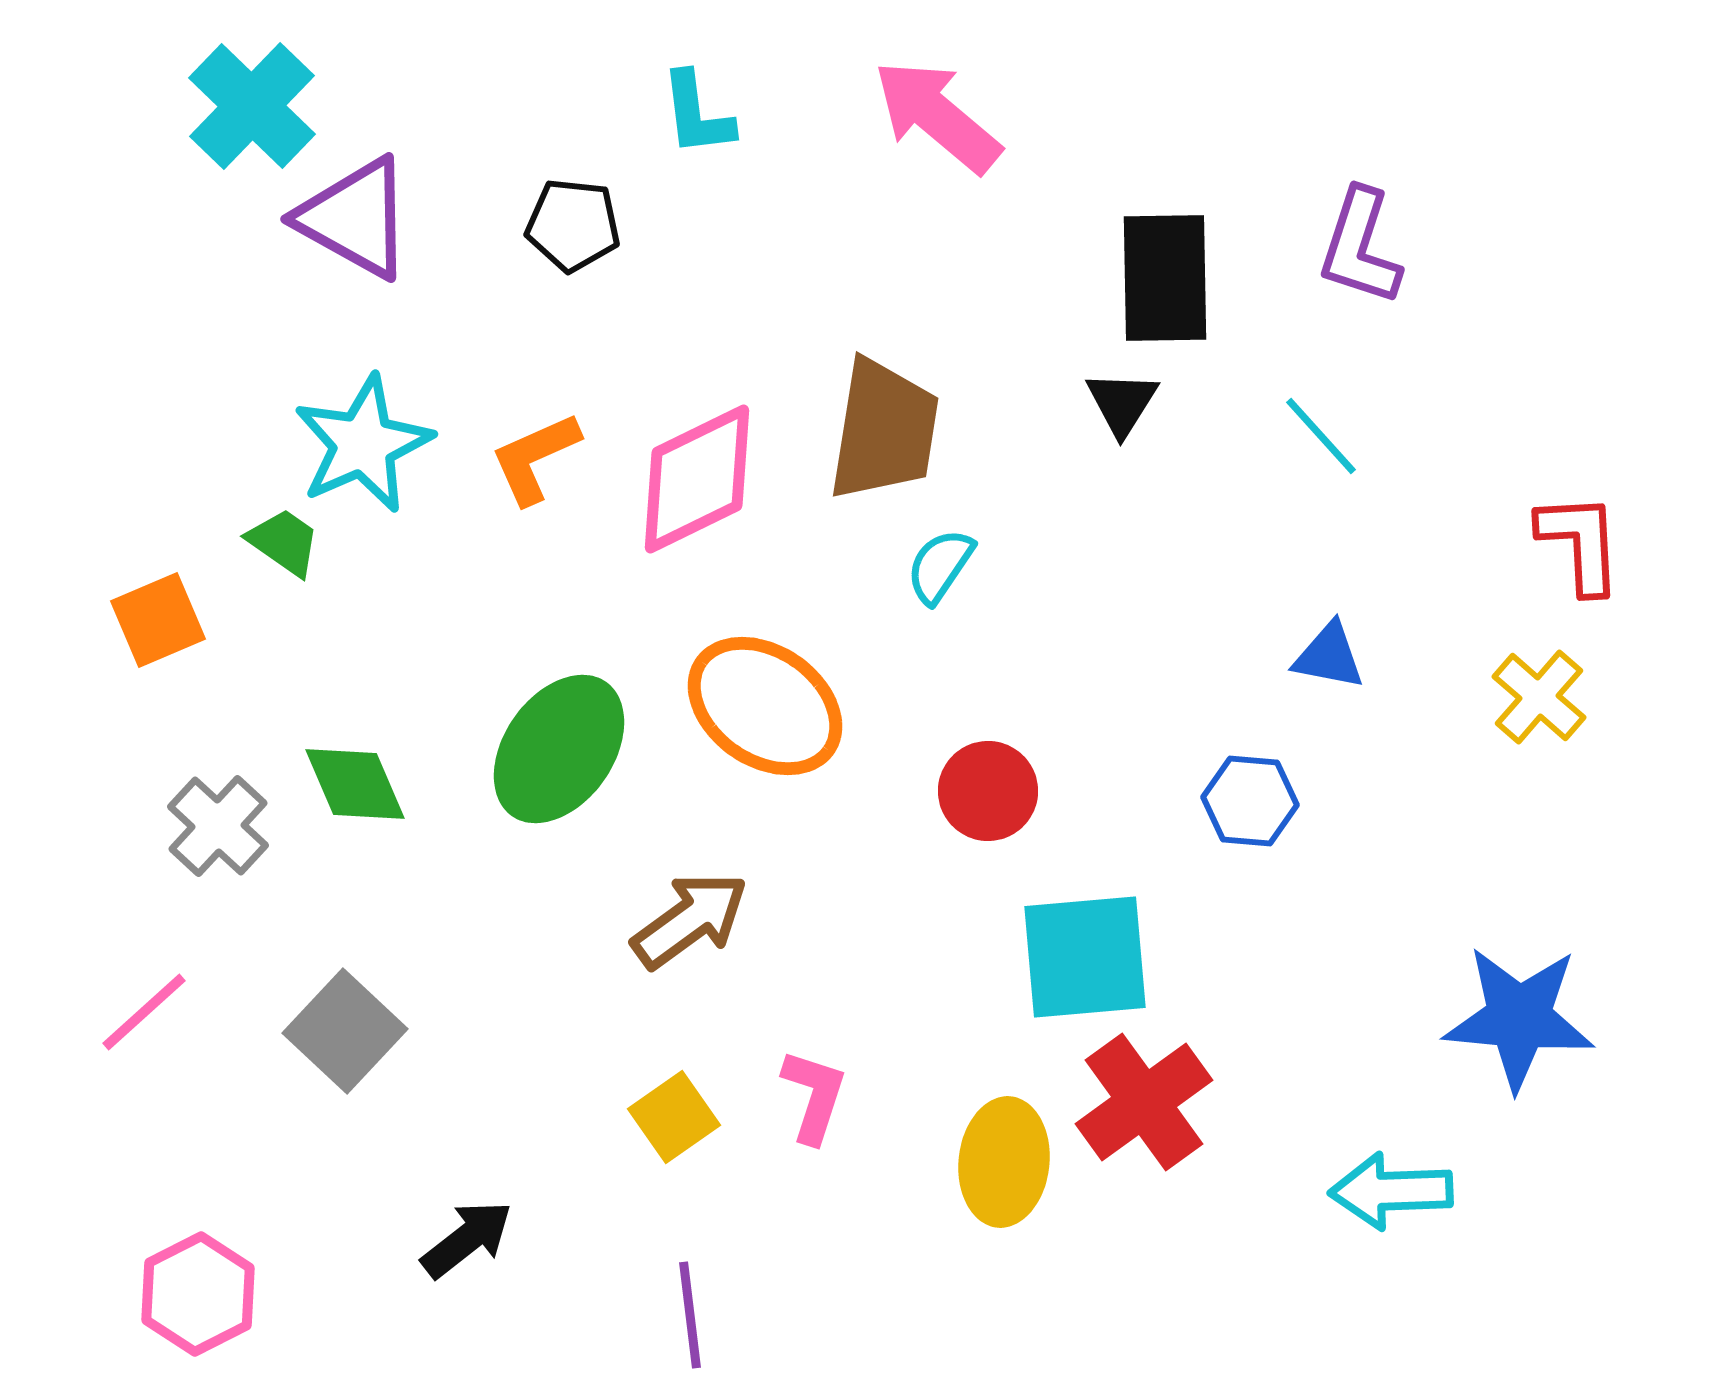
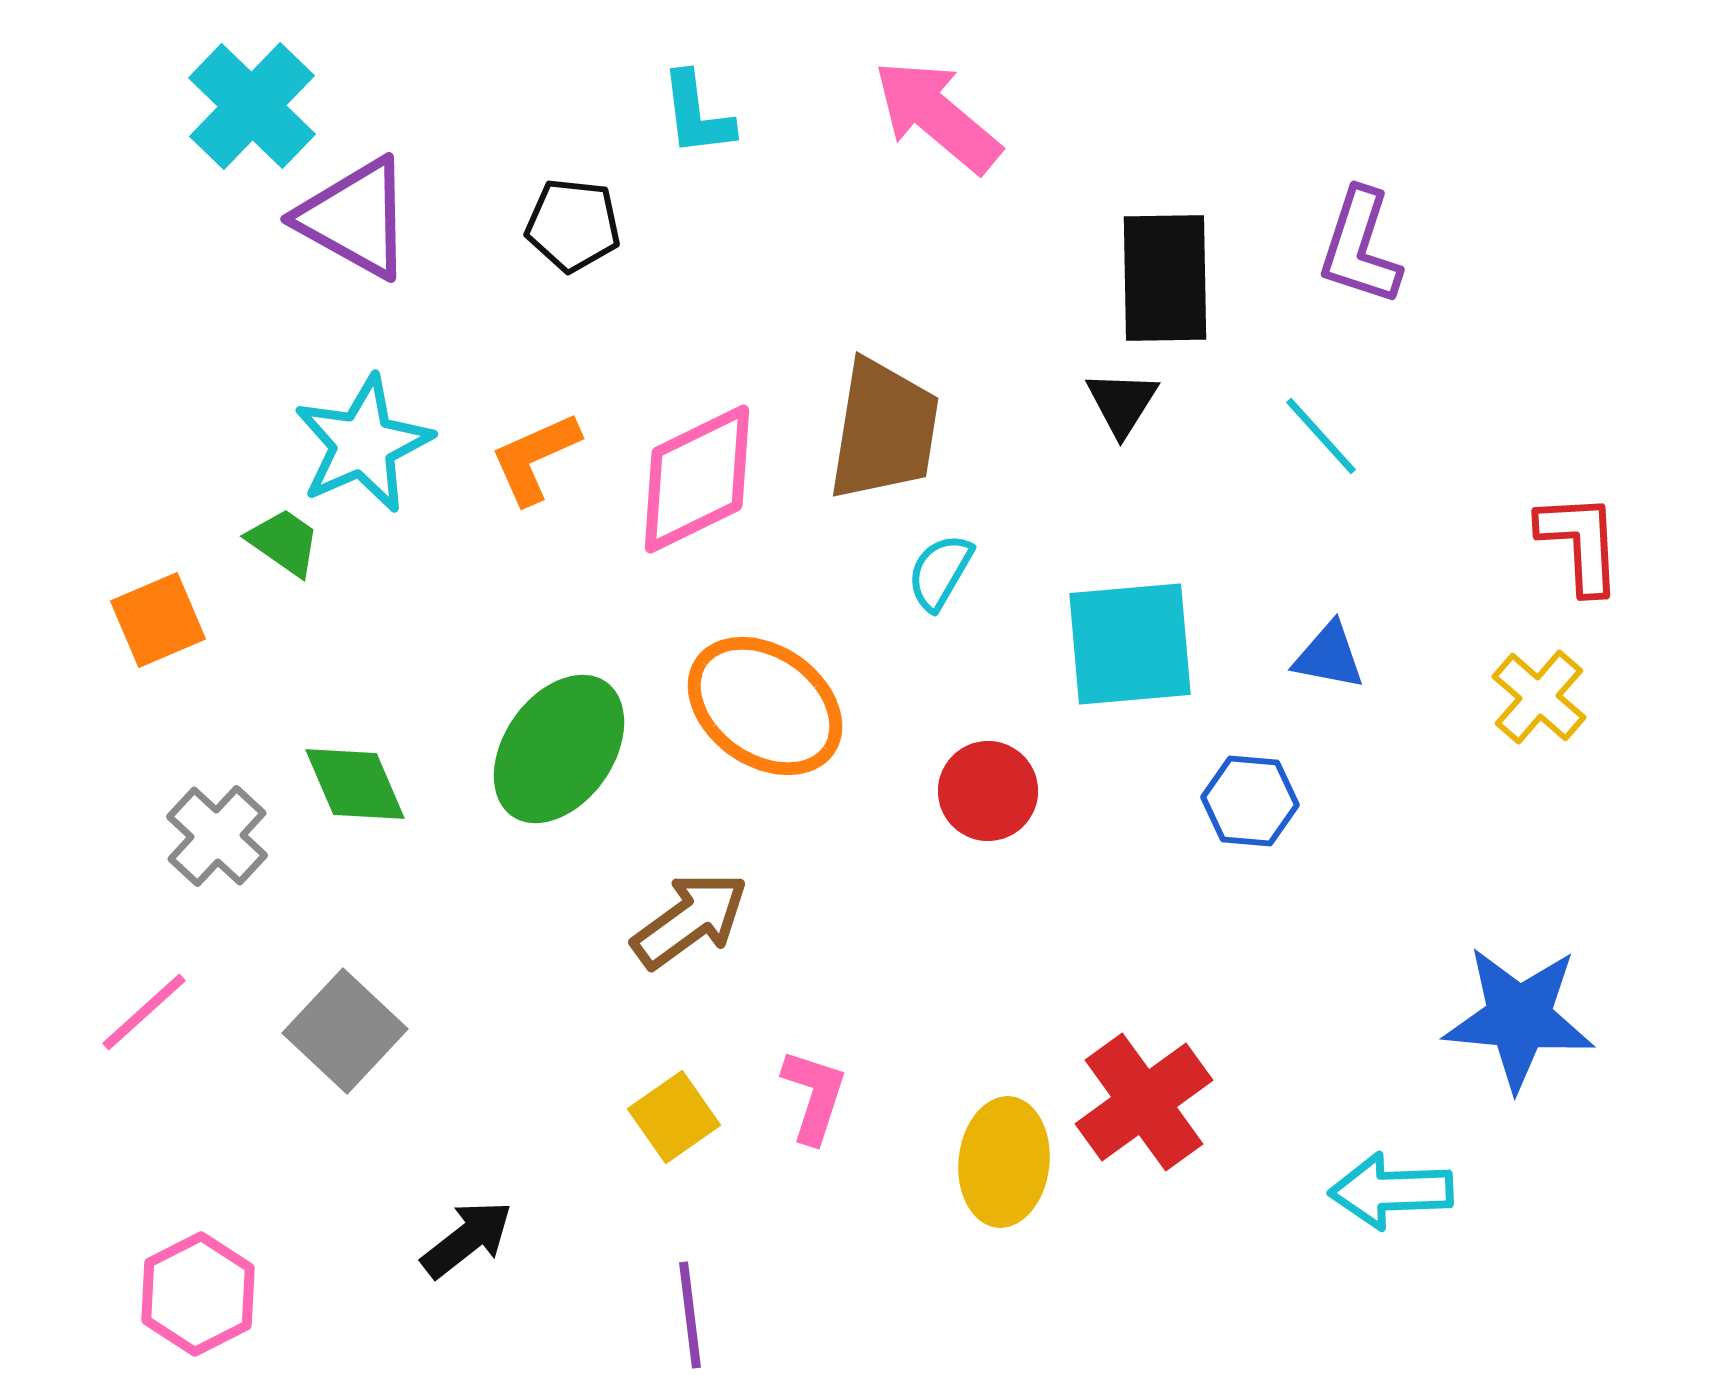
cyan semicircle: moved 6 px down; rotated 4 degrees counterclockwise
gray cross: moved 1 px left, 10 px down
cyan square: moved 45 px right, 313 px up
